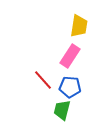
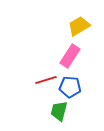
yellow trapezoid: rotated 130 degrees counterclockwise
red line: moved 3 px right; rotated 65 degrees counterclockwise
green trapezoid: moved 3 px left, 1 px down
